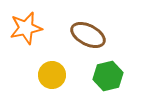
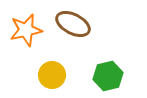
orange star: moved 2 px down
brown ellipse: moved 15 px left, 11 px up
